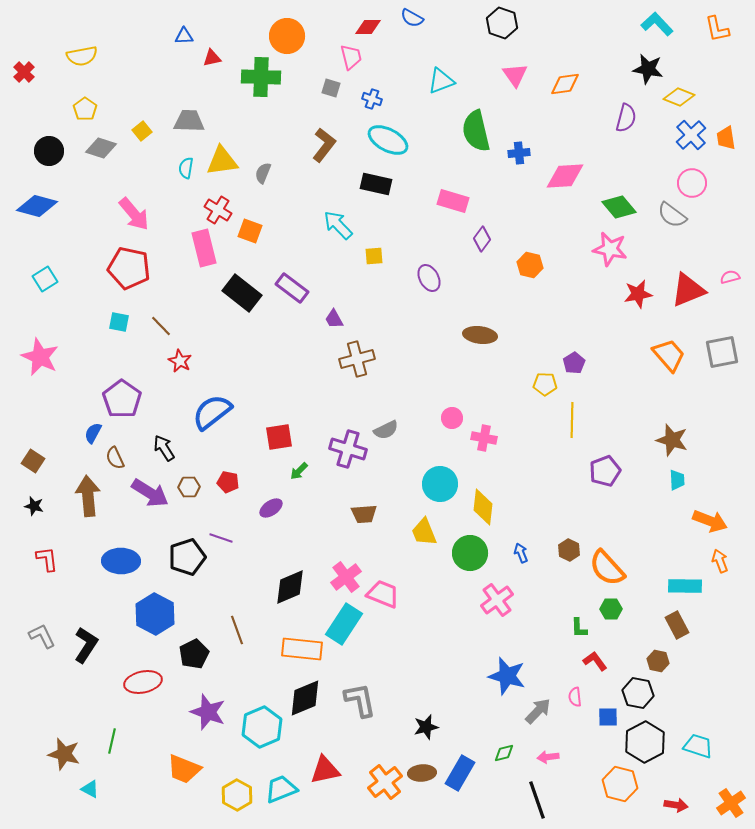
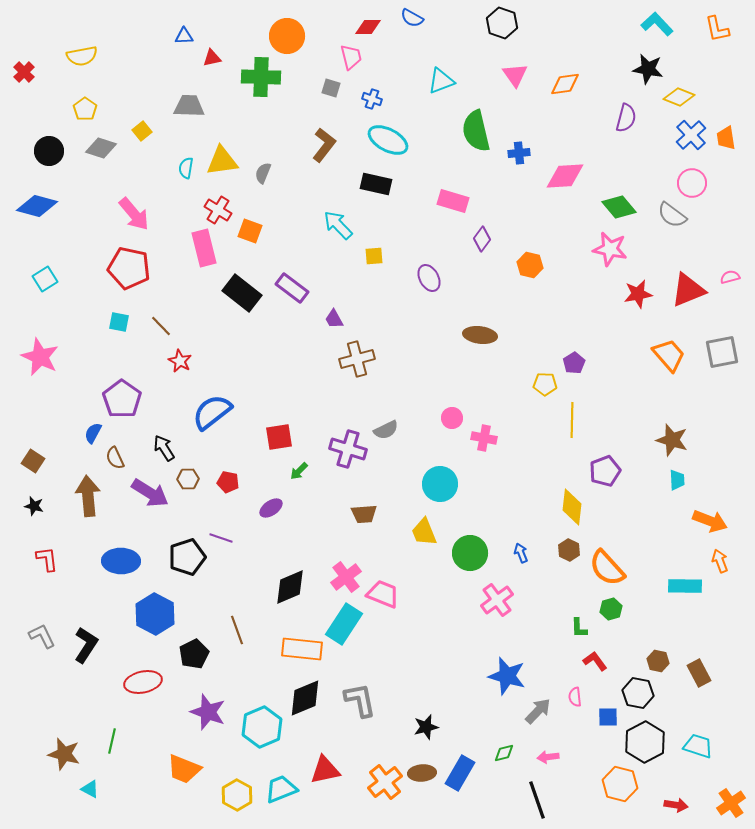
gray trapezoid at (189, 121): moved 15 px up
brown hexagon at (189, 487): moved 1 px left, 8 px up
yellow diamond at (483, 507): moved 89 px right
green hexagon at (611, 609): rotated 15 degrees counterclockwise
brown rectangle at (677, 625): moved 22 px right, 48 px down
